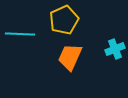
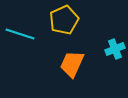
cyan line: rotated 16 degrees clockwise
orange trapezoid: moved 2 px right, 7 px down
